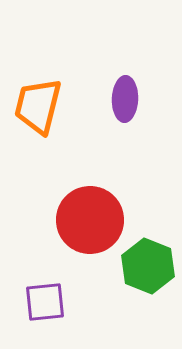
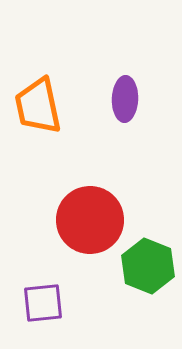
orange trapezoid: rotated 26 degrees counterclockwise
purple square: moved 2 px left, 1 px down
